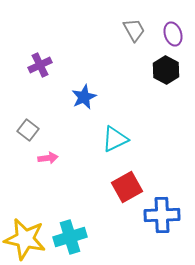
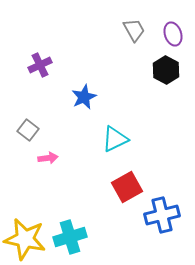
blue cross: rotated 12 degrees counterclockwise
